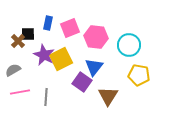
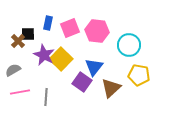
pink hexagon: moved 1 px right, 6 px up
yellow square: rotated 20 degrees counterclockwise
brown triangle: moved 3 px right, 8 px up; rotated 15 degrees clockwise
